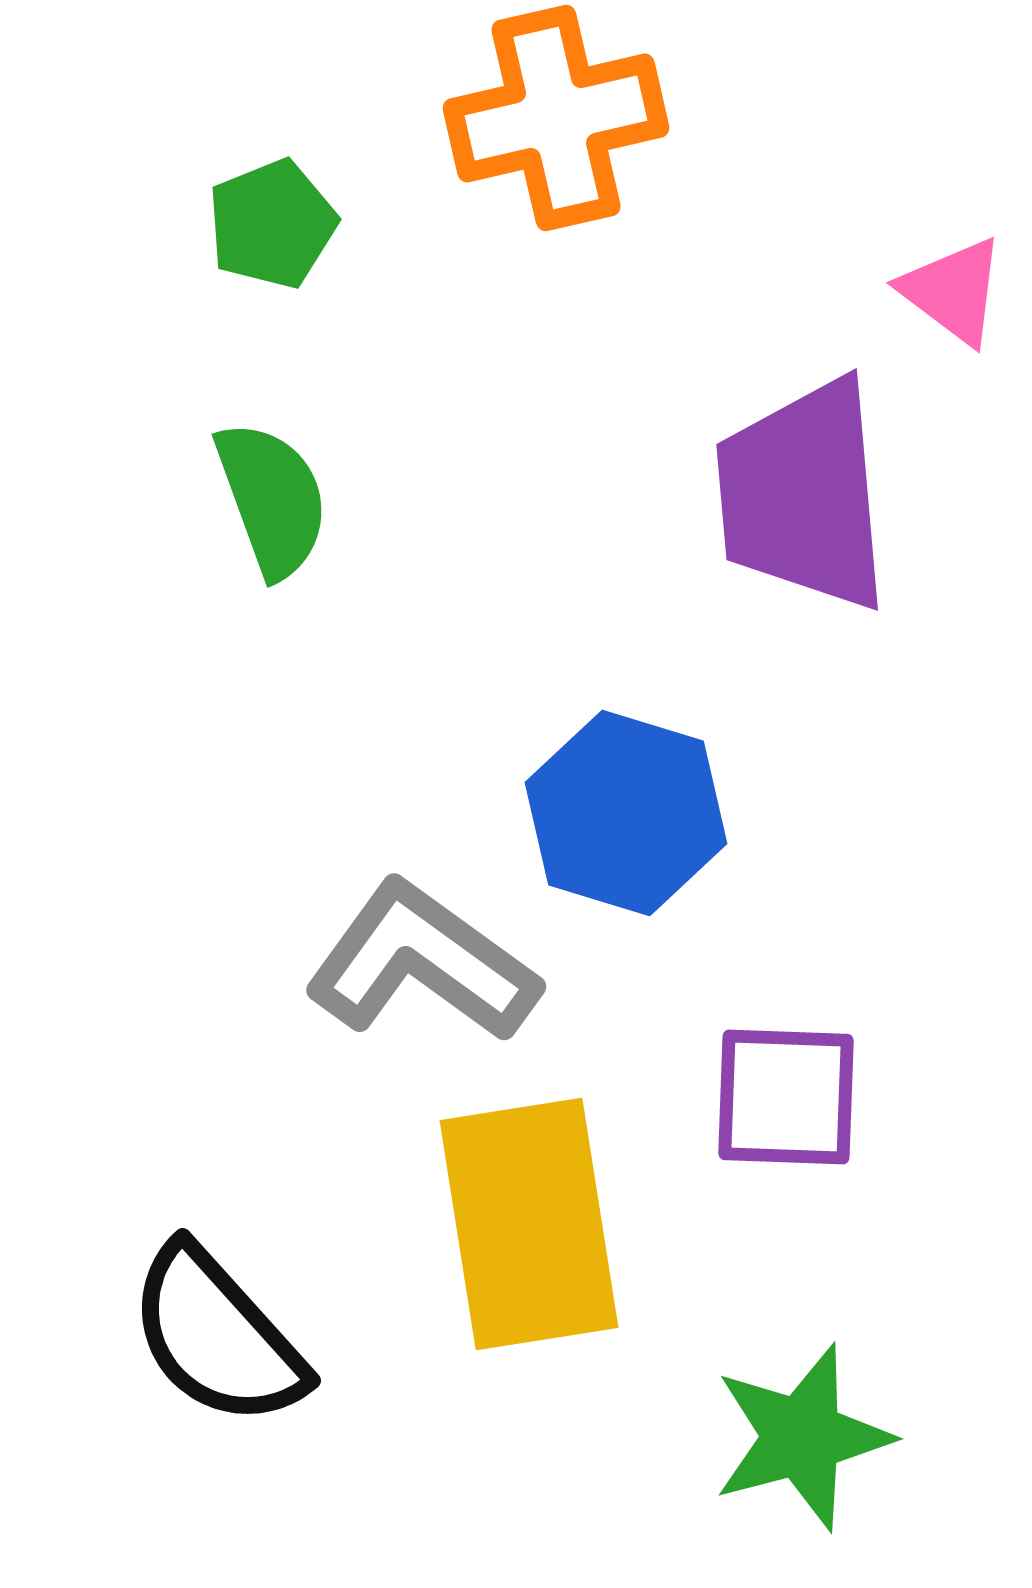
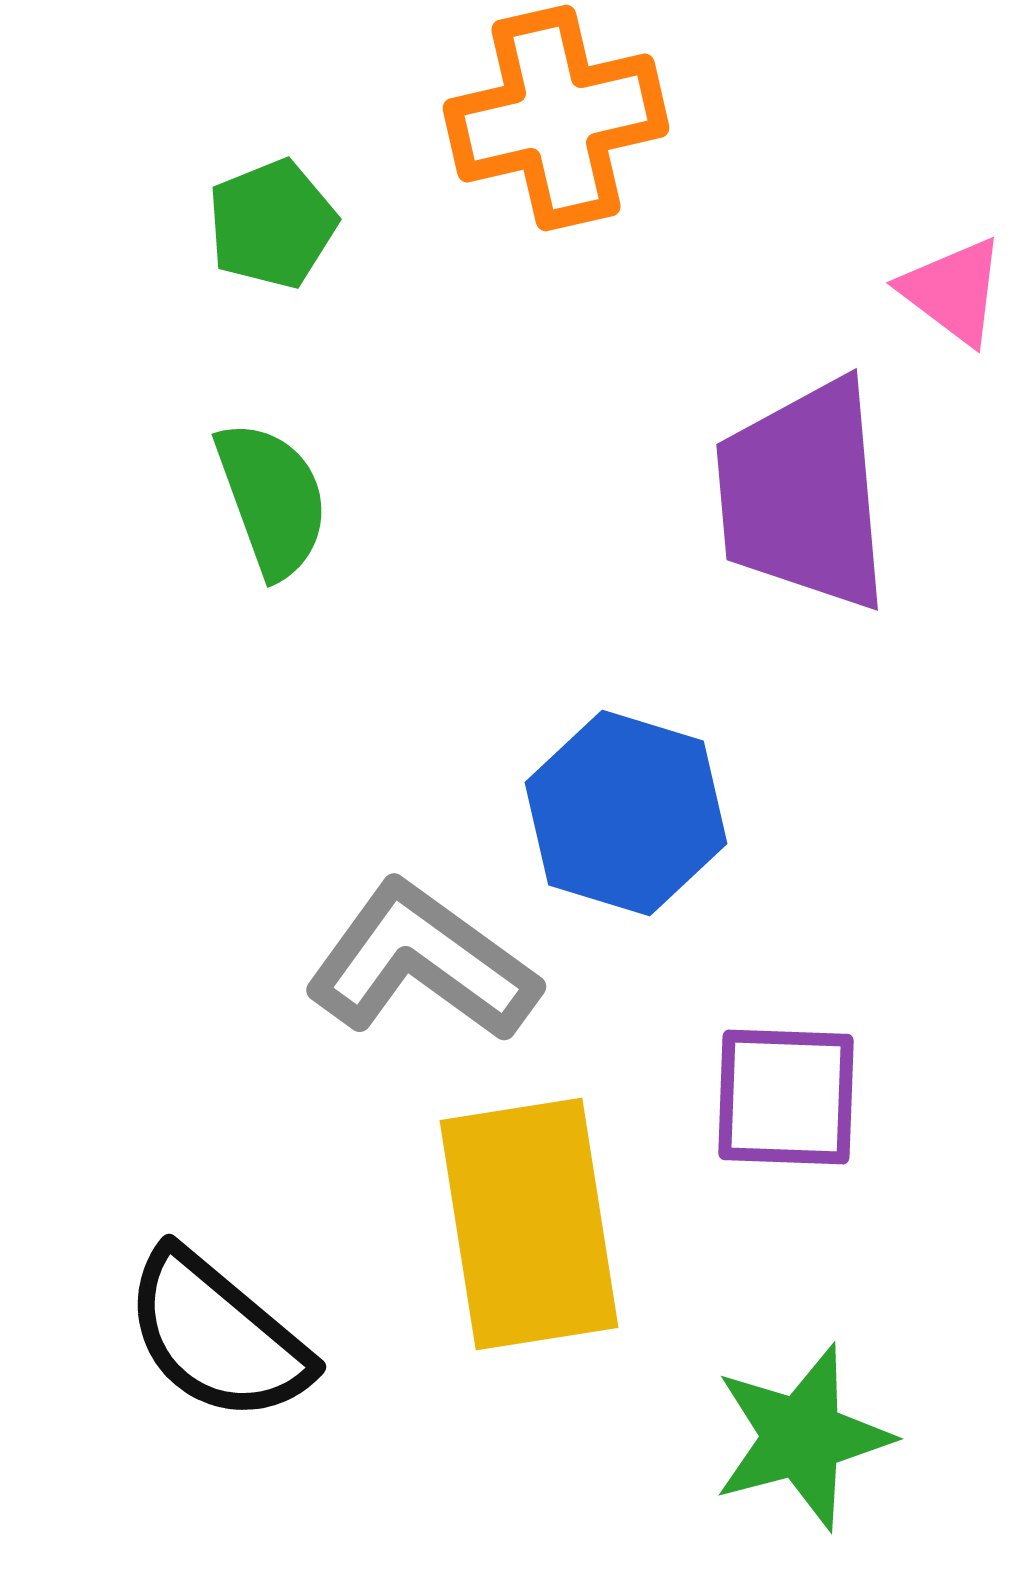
black semicircle: rotated 8 degrees counterclockwise
